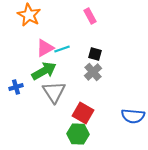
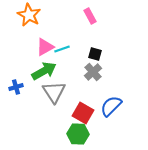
pink triangle: moved 1 px up
blue semicircle: moved 22 px left, 10 px up; rotated 130 degrees clockwise
